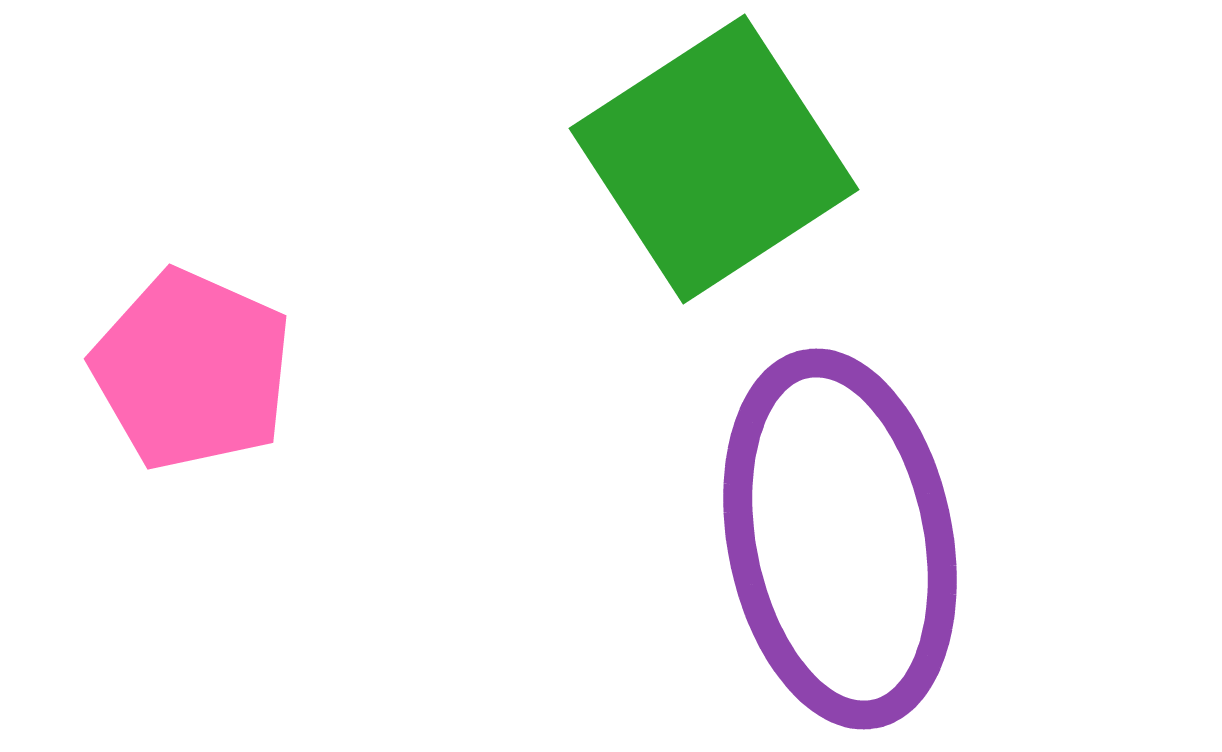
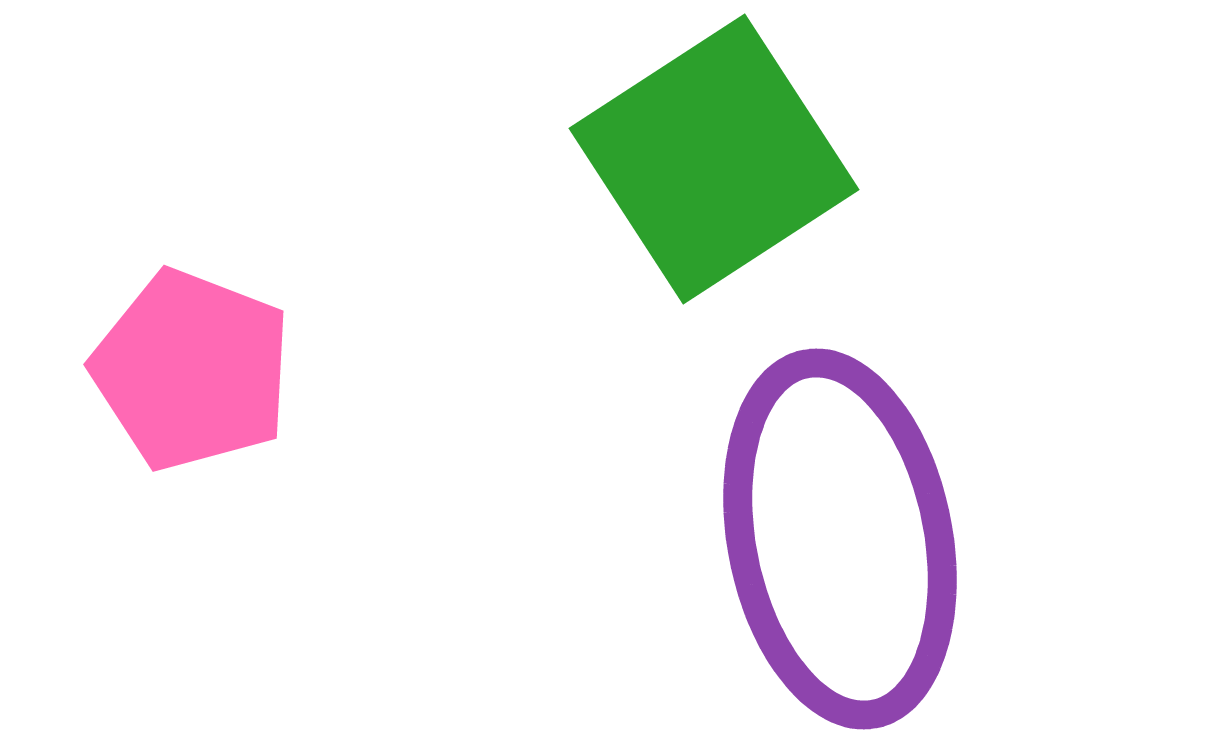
pink pentagon: rotated 3 degrees counterclockwise
